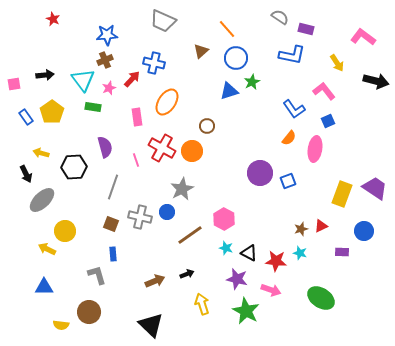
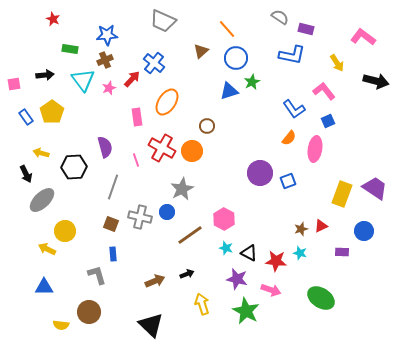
blue cross at (154, 63): rotated 25 degrees clockwise
green rectangle at (93, 107): moved 23 px left, 58 px up
